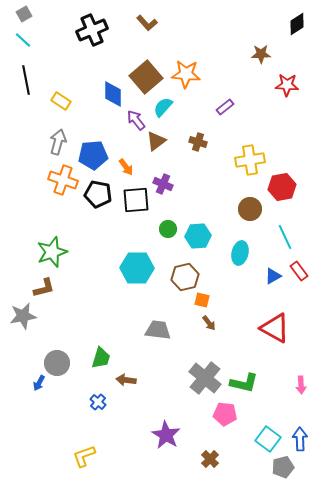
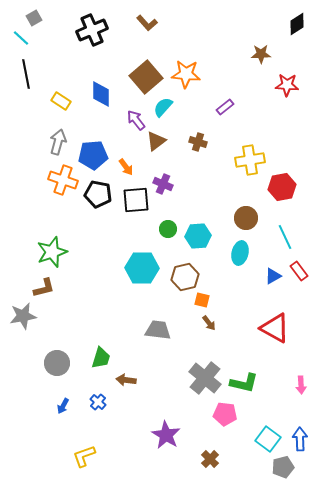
gray square at (24, 14): moved 10 px right, 4 px down
cyan line at (23, 40): moved 2 px left, 2 px up
black line at (26, 80): moved 6 px up
blue diamond at (113, 94): moved 12 px left
brown circle at (250, 209): moved 4 px left, 9 px down
cyan hexagon at (137, 268): moved 5 px right
blue arrow at (39, 383): moved 24 px right, 23 px down
